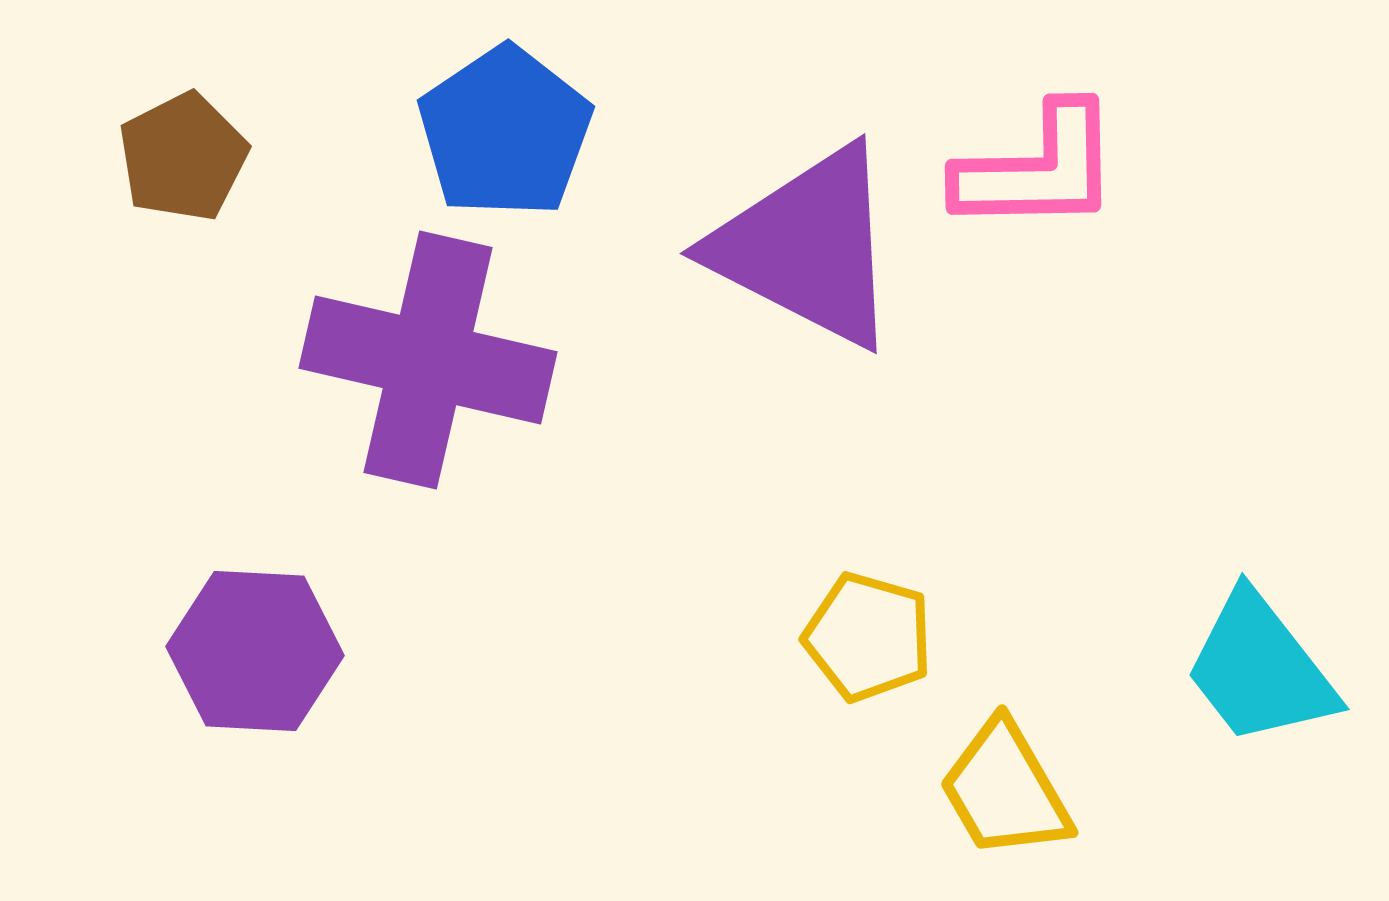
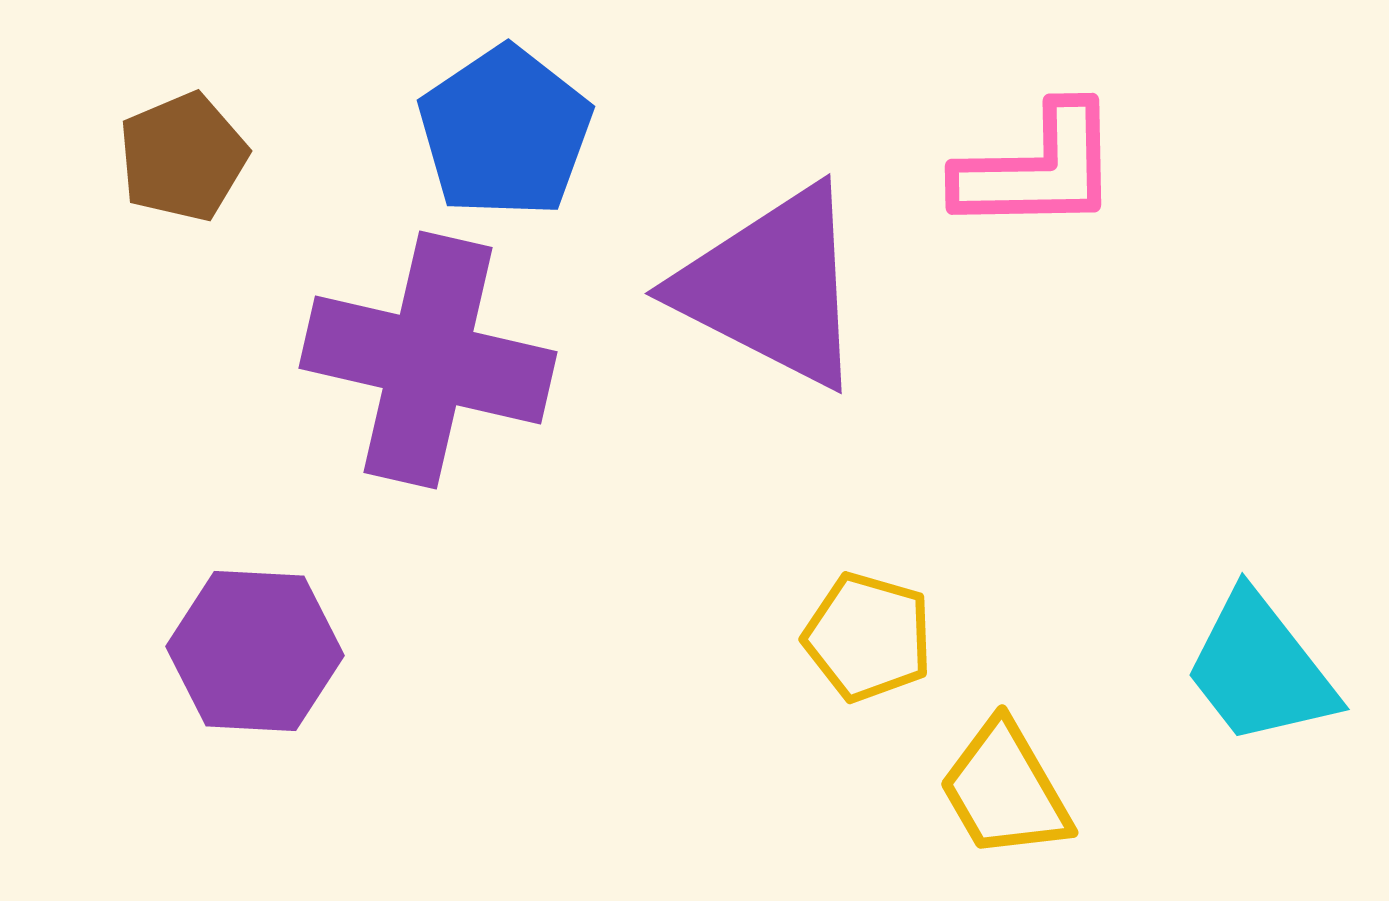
brown pentagon: rotated 4 degrees clockwise
purple triangle: moved 35 px left, 40 px down
